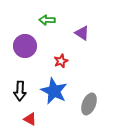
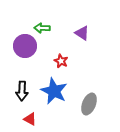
green arrow: moved 5 px left, 8 px down
red star: rotated 24 degrees counterclockwise
black arrow: moved 2 px right
